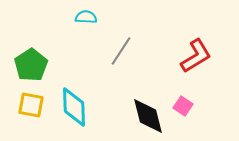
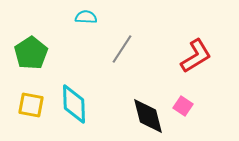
gray line: moved 1 px right, 2 px up
green pentagon: moved 12 px up
cyan diamond: moved 3 px up
